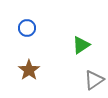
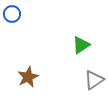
blue circle: moved 15 px left, 14 px up
brown star: moved 1 px left, 7 px down; rotated 10 degrees clockwise
